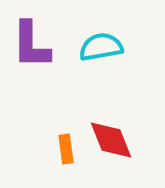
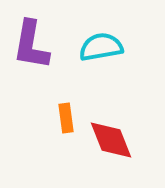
purple L-shape: rotated 10 degrees clockwise
orange rectangle: moved 31 px up
